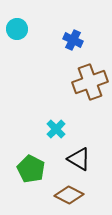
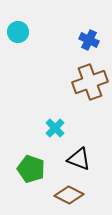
cyan circle: moved 1 px right, 3 px down
blue cross: moved 16 px right
cyan cross: moved 1 px left, 1 px up
black triangle: rotated 10 degrees counterclockwise
green pentagon: rotated 8 degrees counterclockwise
